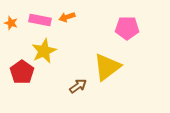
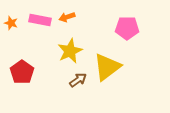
yellow star: moved 26 px right
brown arrow: moved 6 px up
